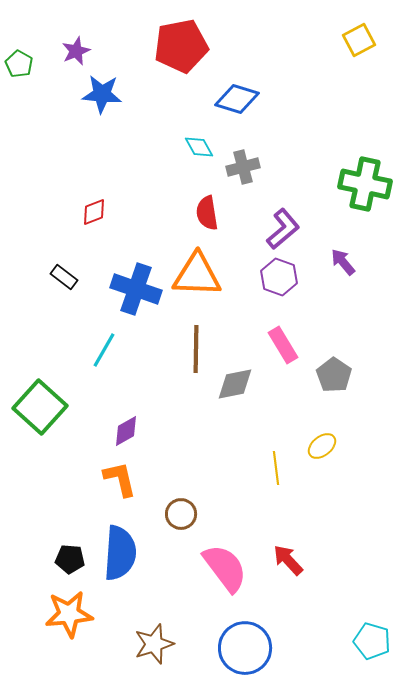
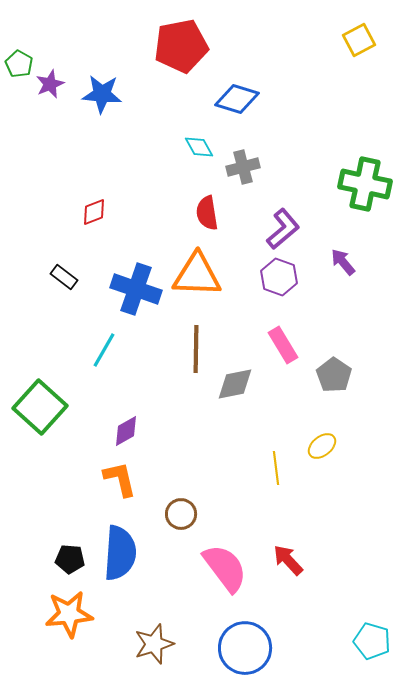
purple star: moved 26 px left, 33 px down
